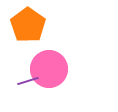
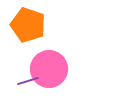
orange pentagon: rotated 16 degrees counterclockwise
